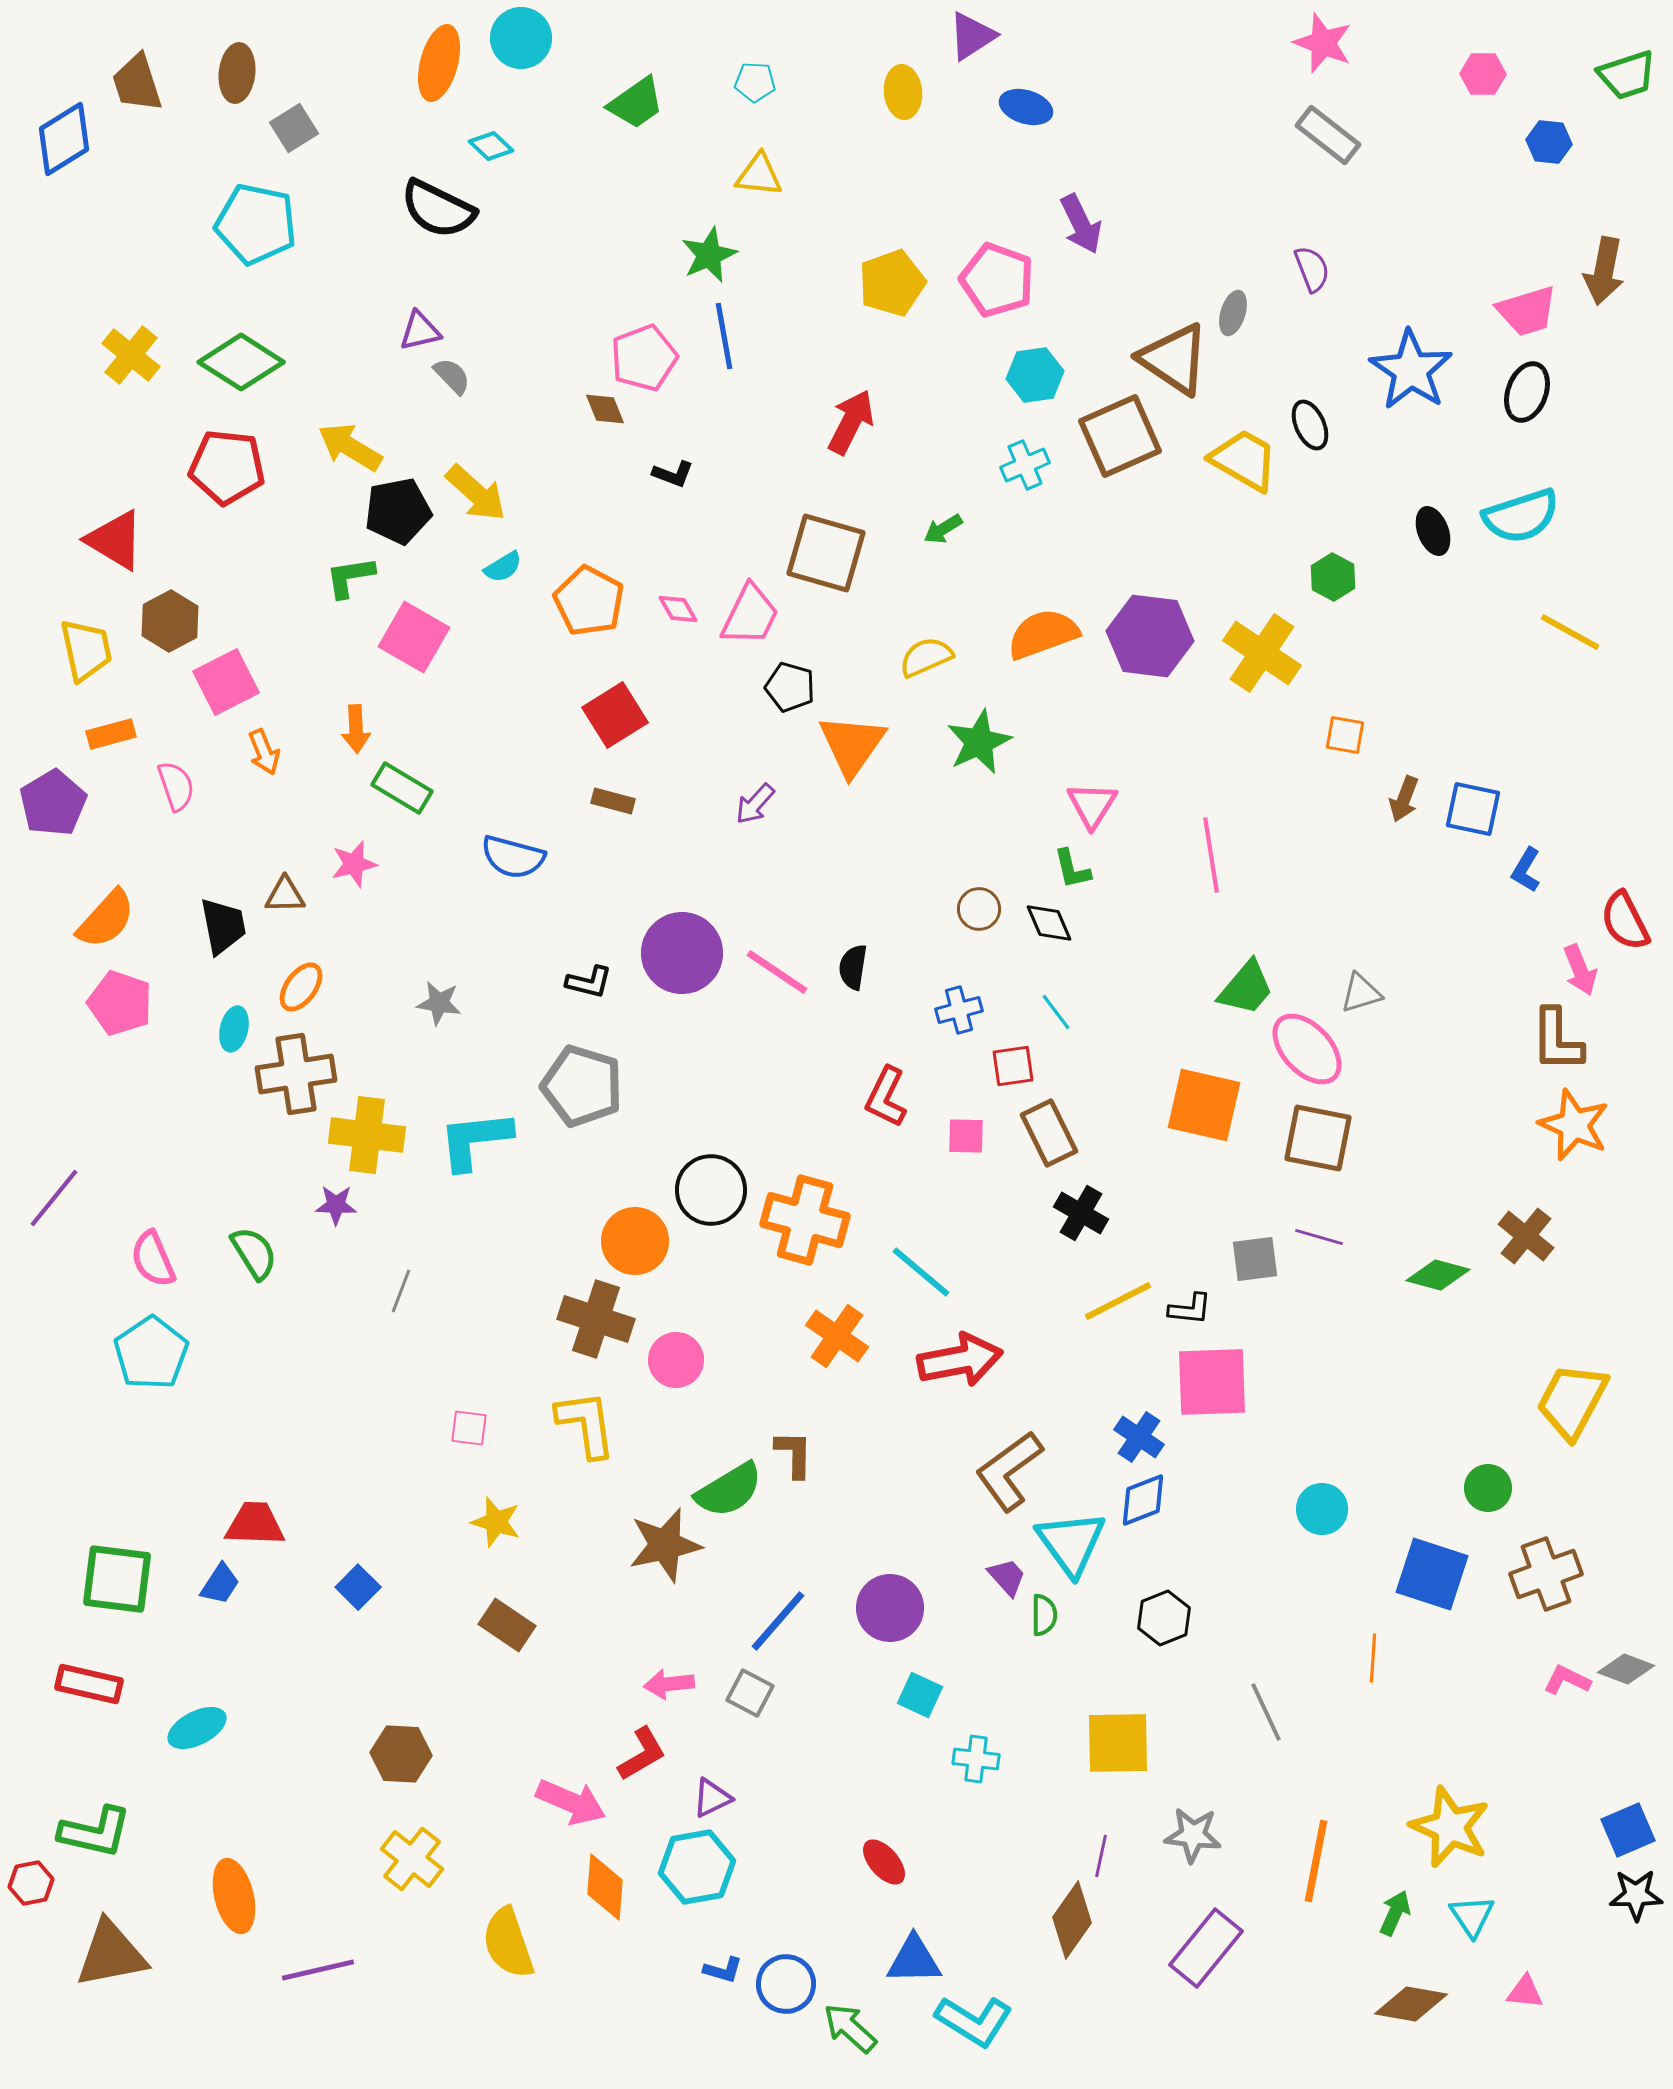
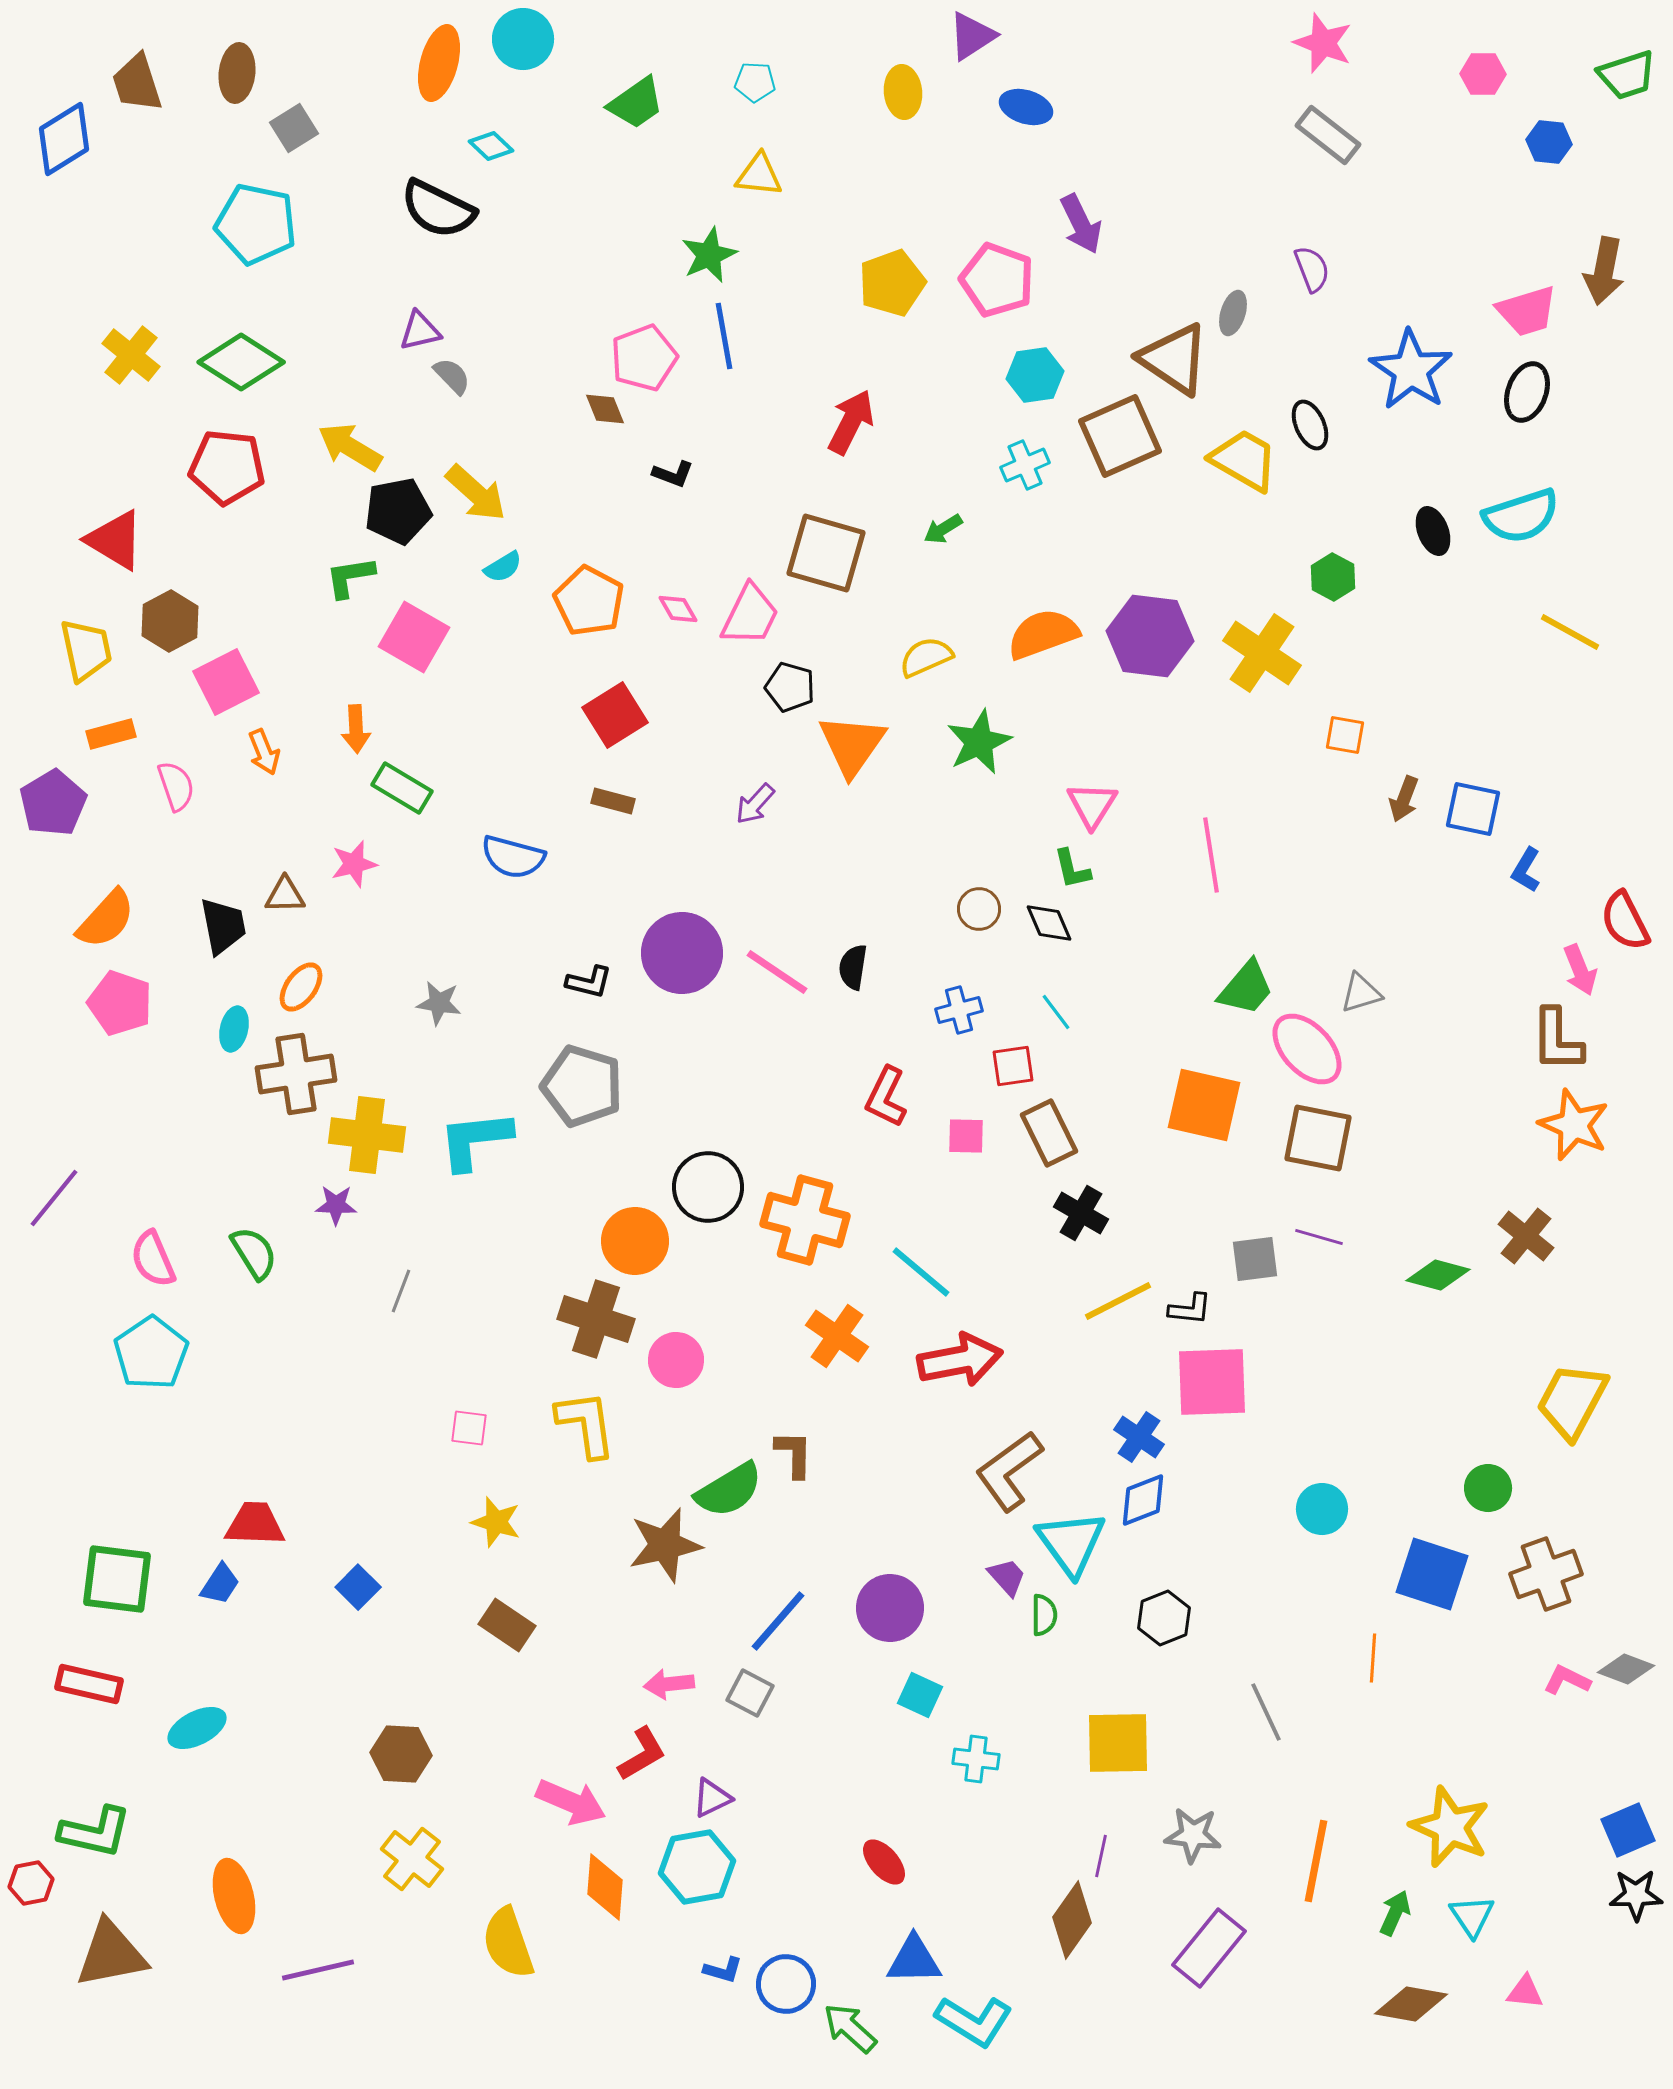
cyan circle at (521, 38): moved 2 px right, 1 px down
black circle at (711, 1190): moved 3 px left, 3 px up
purple rectangle at (1206, 1948): moved 3 px right
